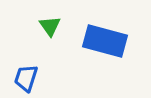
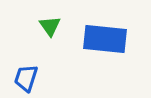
blue rectangle: moved 2 px up; rotated 9 degrees counterclockwise
